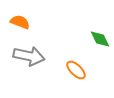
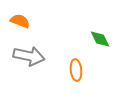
orange semicircle: moved 1 px up
orange ellipse: rotated 40 degrees clockwise
